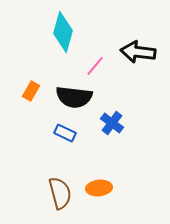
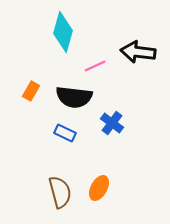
pink line: rotated 25 degrees clockwise
orange ellipse: rotated 55 degrees counterclockwise
brown semicircle: moved 1 px up
